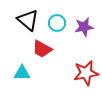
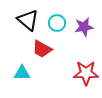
red star: rotated 10 degrees clockwise
